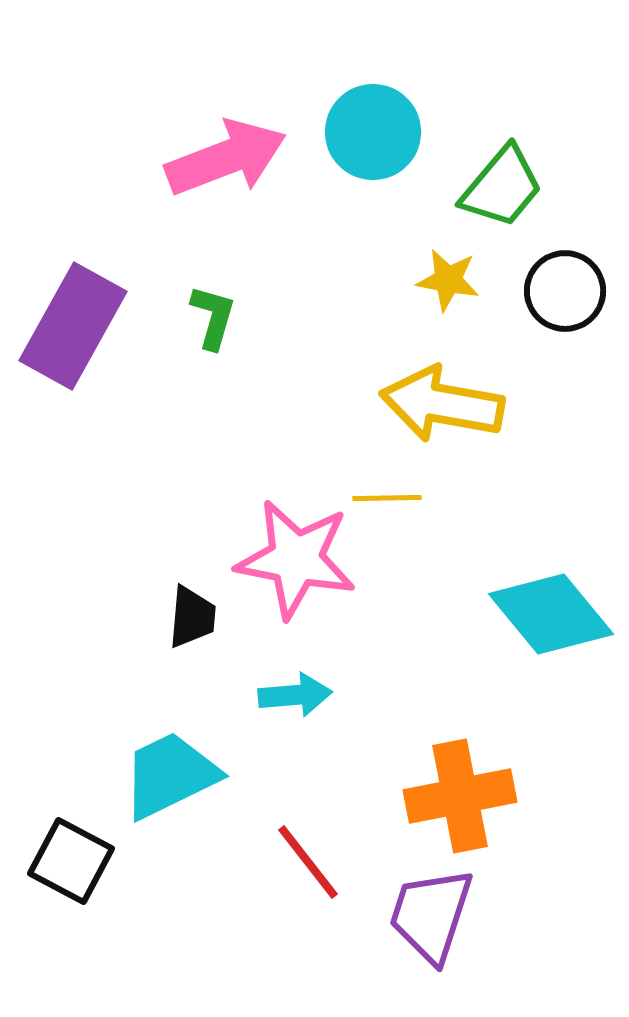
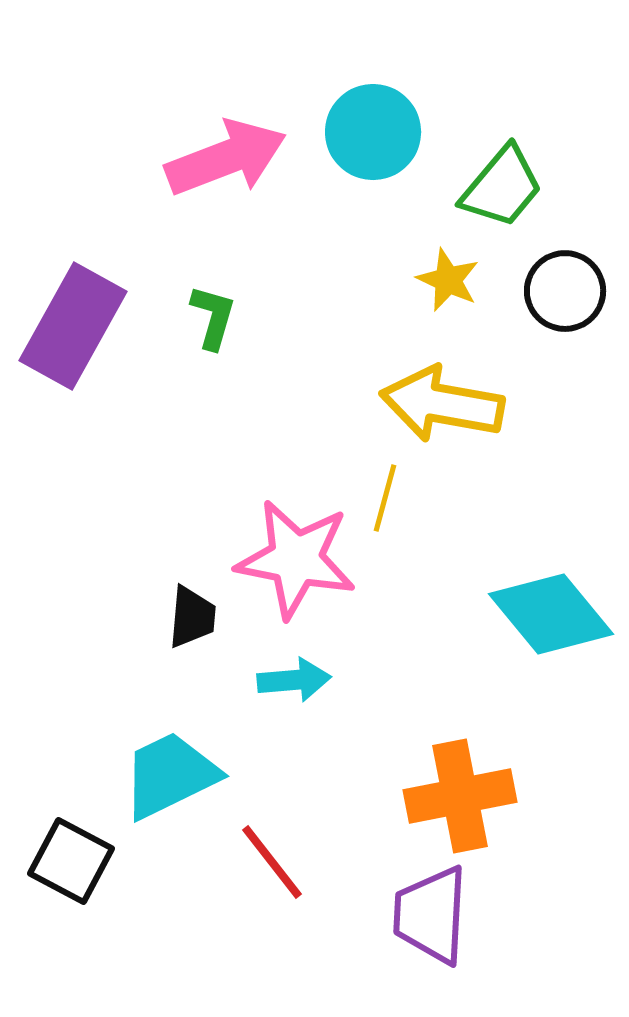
yellow star: rotated 14 degrees clockwise
yellow line: moved 2 px left; rotated 74 degrees counterclockwise
cyan arrow: moved 1 px left, 15 px up
red line: moved 36 px left
purple trapezoid: rotated 15 degrees counterclockwise
